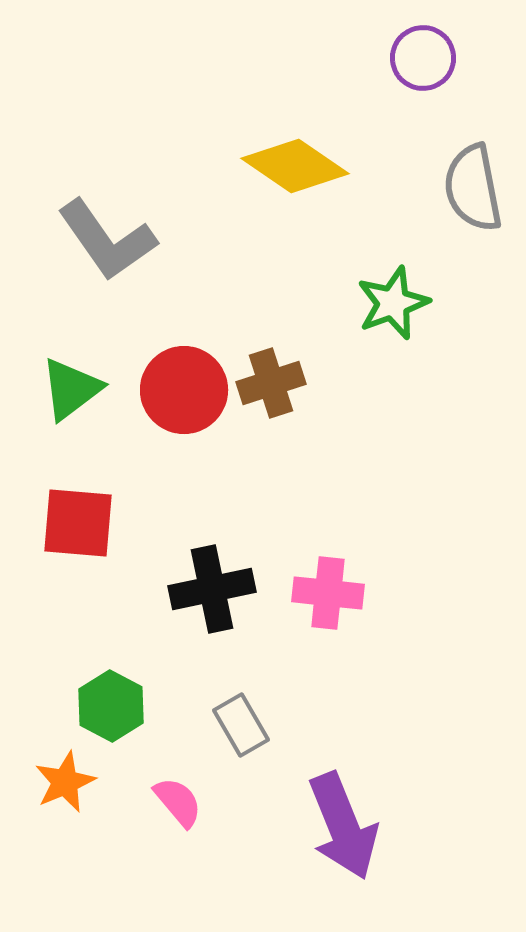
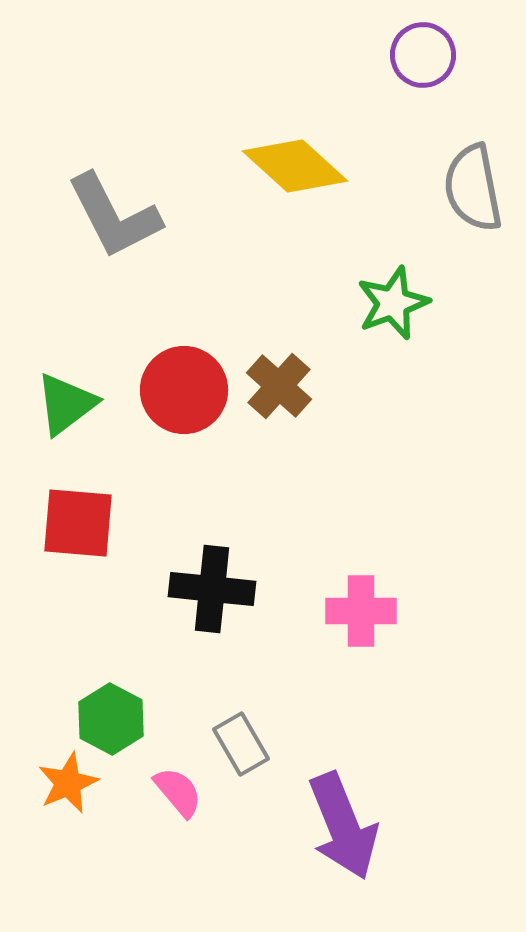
purple circle: moved 3 px up
yellow diamond: rotated 8 degrees clockwise
gray L-shape: moved 7 px right, 24 px up; rotated 8 degrees clockwise
brown cross: moved 8 px right, 3 px down; rotated 30 degrees counterclockwise
green triangle: moved 5 px left, 15 px down
black cross: rotated 18 degrees clockwise
pink cross: moved 33 px right, 18 px down; rotated 6 degrees counterclockwise
green hexagon: moved 13 px down
gray rectangle: moved 19 px down
orange star: moved 3 px right, 1 px down
pink semicircle: moved 10 px up
